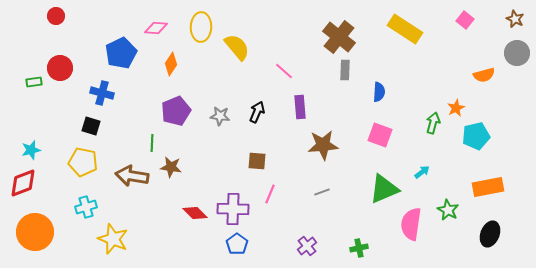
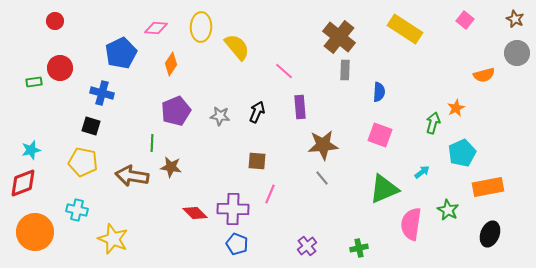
red circle at (56, 16): moved 1 px left, 5 px down
cyan pentagon at (476, 136): moved 14 px left, 17 px down; rotated 12 degrees counterclockwise
gray line at (322, 192): moved 14 px up; rotated 70 degrees clockwise
cyan cross at (86, 207): moved 9 px left, 3 px down; rotated 30 degrees clockwise
blue pentagon at (237, 244): rotated 15 degrees counterclockwise
